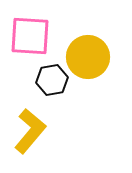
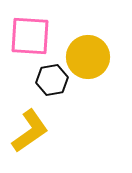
yellow L-shape: rotated 15 degrees clockwise
